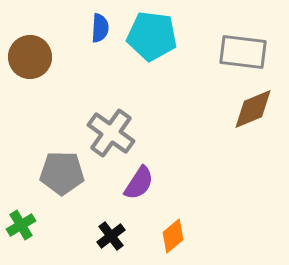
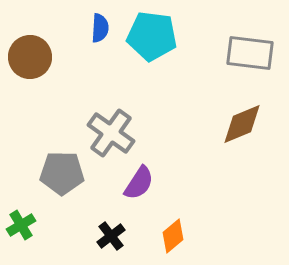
gray rectangle: moved 7 px right, 1 px down
brown diamond: moved 11 px left, 15 px down
